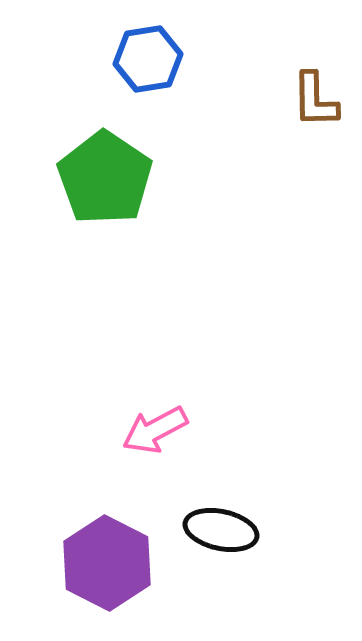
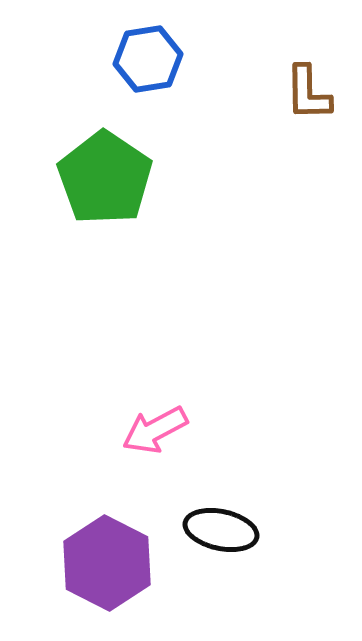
brown L-shape: moved 7 px left, 7 px up
